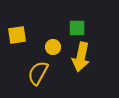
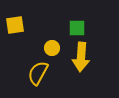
yellow square: moved 2 px left, 10 px up
yellow circle: moved 1 px left, 1 px down
yellow arrow: rotated 8 degrees counterclockwise
